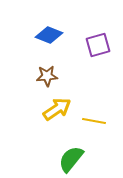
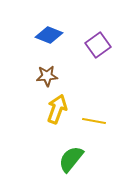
purple square: rotated 20 degrees counterclockwise
yellow arrow: rotated 36 degrees counterclockwise
